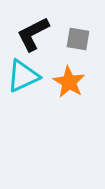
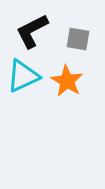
black L-shape: moved 1 px left, 3 px up
orange star: moved 2 px left, 1 px up
